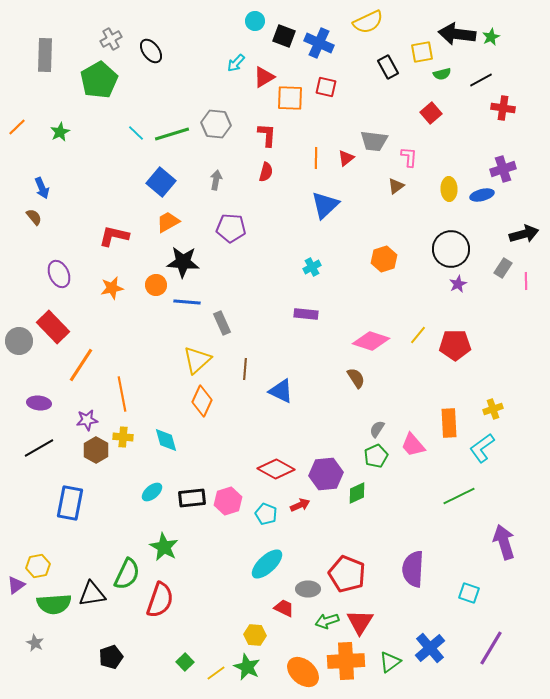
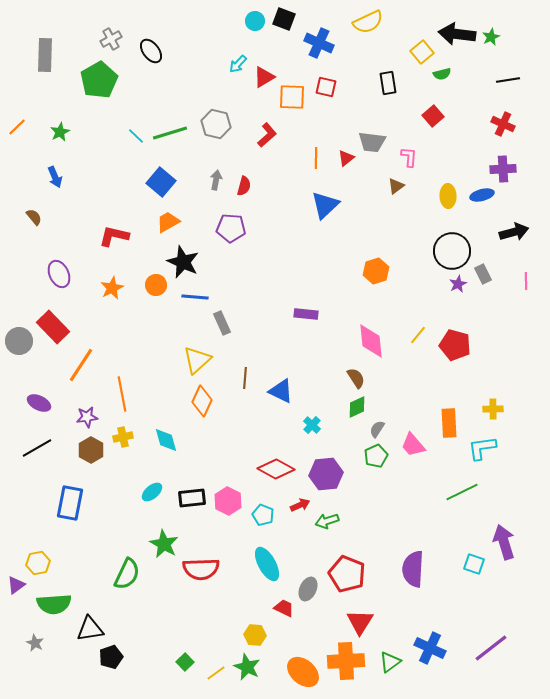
black square at (284, 36): moved 17 px up
yellow square at (422, 52): rotated 30 degrees counterclockwise
cyan arrow at (236, 63): moved 2 px right, 1 px down
black rectangle at (388, 67): moved 16 px down; rotated 20 degrees clockwise
black line at (481, 80): moved 27 px right; rotated 20 degrees clockwise
orange square at (290, 98): moved 2 px right, 1 px up
red cross at (503, 108): moved 16 px down; rotated 15 degrees clockwise
red square at (431, 113): moved 2 px right, 3 px down
gray hexagon at (216, 124): rotated 8 degrees clockwise
cyan line at (136, 133): moved 3 px down
green line at (172, 134): moved 2 px left, 1 px up
red L-shape at (267, 135): rotated 45 degrees clockwise
gray trapezoid at (374, 141): moved 2 px left, 1 px down
purple cross at (503, 169): rotated 15 degrees clockwise
red semicircle at (266, 172): moved 22 px left, 14 px down
blue arrow at (42, 188): moved 13 px right, 11 px up
yellow ellipse at (449, 189): moved 1 px left, 7 px down
black arrow at (524, 234): moved 10 px left, 2 px up
black circle at (451, 249): moved 1 px right, 2 px down
orange hexagon at (384, 259): moved 8 px left, 12 px down
black star at (183, 262): rotated 20 degrees clockwise
cyan cross at (312, 267): moved 158 px down; rotated 18 degrees counterclockwise
gray rectangle at (503, 268): moved 20 px left, 6 px down; rotated 60 degrees counterclockwise
orange star at (112, 288): rotated 15 degrees counterclockwise
blue line at (187, 302): moved 8 px right, 5 px up
pink diamond at (371, 341): rotated 66 degrees clockwise
red pentagon at (455, 345): rotated 16 degrees clockwise
brown line at (245, 369): moved 9 px down
purple ellipse at (39, 403): rotated 20 degrees clockwise
yellow cross at (493, 409): rotated 18 degrees clockwise
purple star at (87, 420): moved 3 px up
yellow cross at (123, 437): rotated 18 degrees counterclockwise
black line at (39, 448): moved 2 px left
cyan L-shape at (482, 448): rotated 28 degrees clockwise
brown hexagon at (96, 450): moved 5 px left
green diamond at (357, 493): moved 86 px up
green line at (459, 496): moved 3 px right, 4 px up
pink hexagon at (228, 501): rotated 16 degrees counterclockwise
cyan pentagon at (266, 514): moved 3 px left, 1 px down
green star at (164, 547): moved 3 px up
cyan ellipse at (267, 564): rotated 76 degrees counterclockwise
yellow hexagon at (38, 566): moved 3 px up
gray ellipse at (308, 589): rotated 65 degrees counterclockwise
cyan square at (469, 593): moved 5 px right, 29 px up
black triangle at (92, 594): moved 2 px left, 35 px down
red semicircle at (160, 600): moved 41 px right, 31 px up; rotated 69 degrees clockwise
green arrow at (327, 621): moved 100 px up
blue cross at (430, 648): rotated 24 degrees counterclockwise
purple line at (491, 648): rotated 21 degrees clockwise
